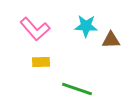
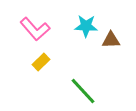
yellow rectangle: rotated 42 degrees counterclockwise
green line: moved 6 px right, 2 px down; rotated 28 degrees clockwise
